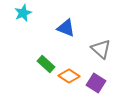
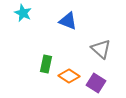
cyan star: rotated 24 degrees counterclockwise
blue triangle: moved 2 px right, 7 px up
green rectangle: rotated 60 degrees clockwise
